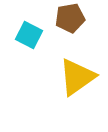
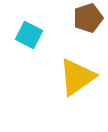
brown pentagon: moved 18 px right; rotated 8 degrees counterclockwise
